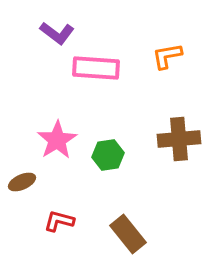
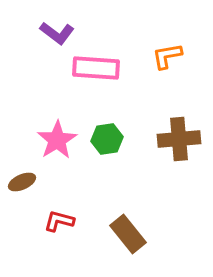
green hexagon: moved 1 px left, 16 px up
